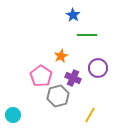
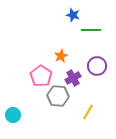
blue star: rotated 16 degrees counterclockwise
green line: moved 4 px right, 5 px up
purple circle: moved 1 px left, 2 px up
purple cross: rotated 35 degrees clockwise
gray hexagon: rotated 20 degrees clockwise
yellow line: moved 2 px left, 3 px up
